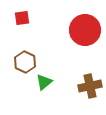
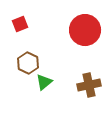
red square: moved 2 px left, 6 px down; rotated 14 degrees counterclockwise
brown hexagon: moved 3 px right, 1 px down
brown cross: moved 1 px left, 1 px up
